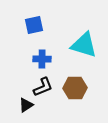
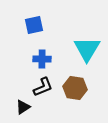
cyan triangle: moved 3 px right, 4 px down; rotated 44 degrees clockwise
brown hexagon: rotated 10 degrees clockwise
black triangle: moved 3 px left, 2 px down
